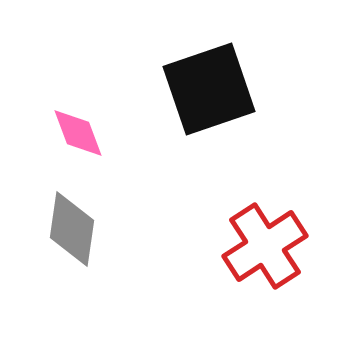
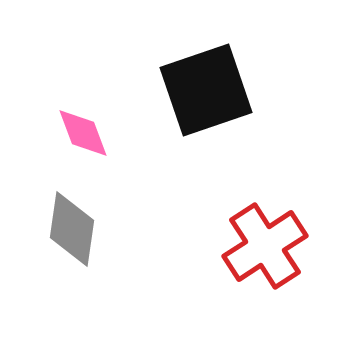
black square: moved 3 px left, 1 px down
pink diamond: moved 5 px right
